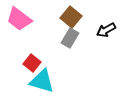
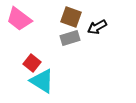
brown square: rotated 20 degrees counterclockwise
black arrow: moved 9 px left, 3 px up
gray rectangle: rotated 42 degrees clockwise
cyan triangle: rotated 16 degrees clockwise
